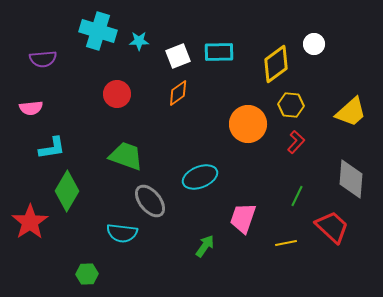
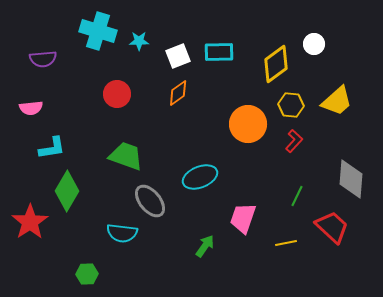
yellow trapezoid: moved 14 px left, 11 px up
red L-shape: moved 2 px left, 1 px up
